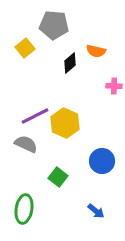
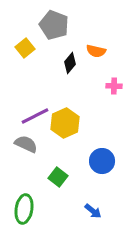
gray pentagon: rotated 16 degrees clockwise
black diamond: rotated 10 degrees counterclockwise
yellow hexagon: rotated 12 degrees clockwise
blue arrow: moved 3 px left
